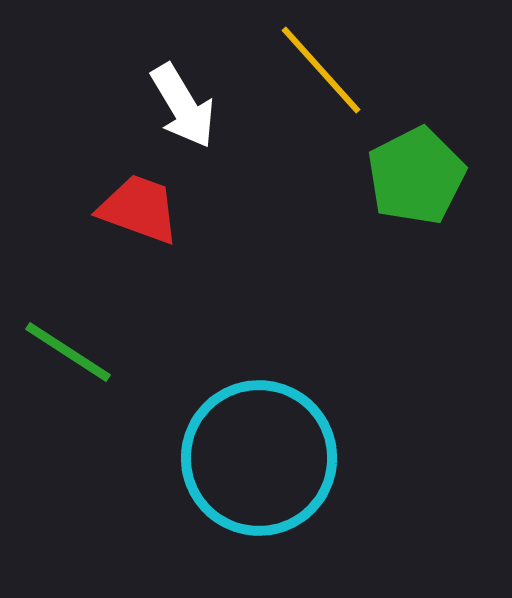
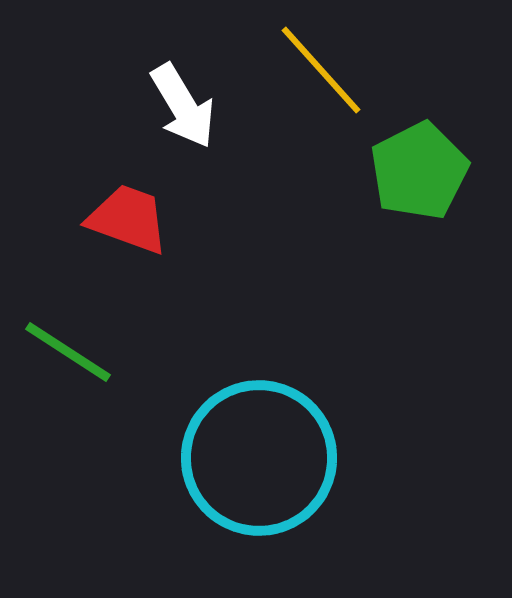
green pentagon: moved 3 px right, 5 px up
red trapezoid: moved 11 px left, 10 px down
